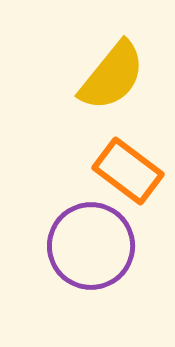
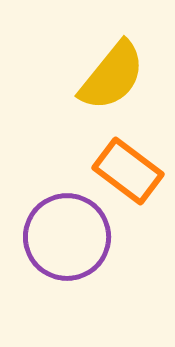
purple circle: moved 24 px left, 9 px up
